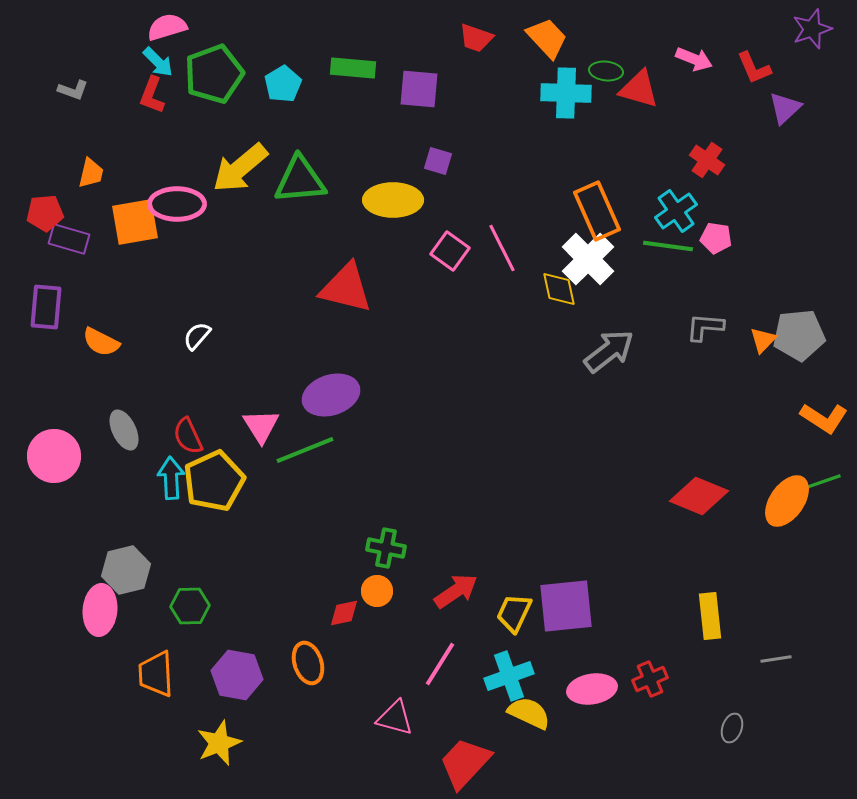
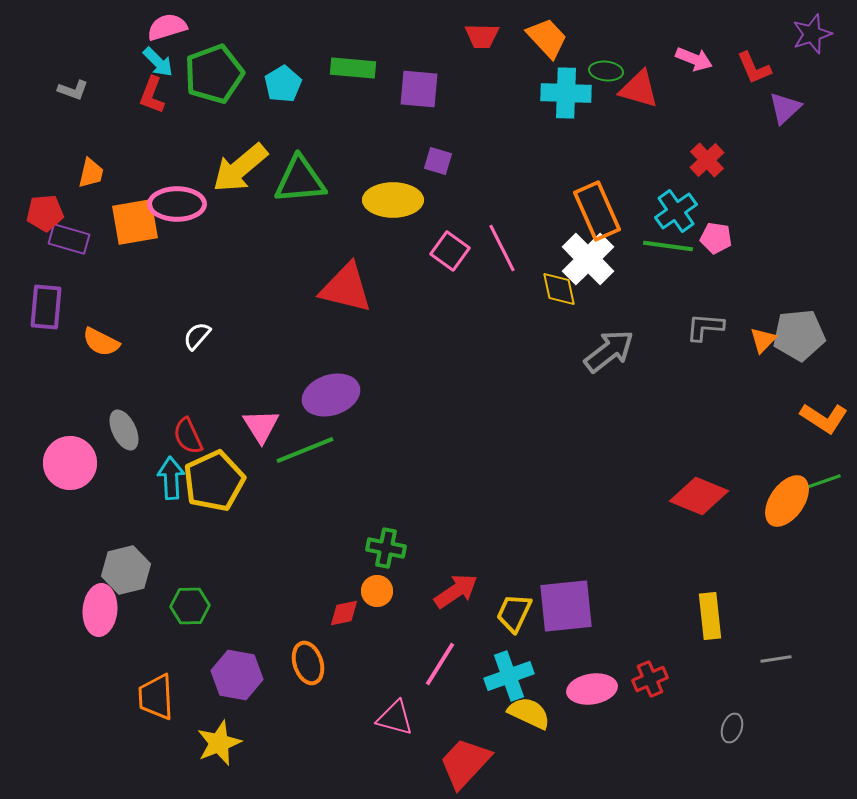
purple star at (812, 29): moved 5 px down
red trapezoid at (476, 38): moved 6 px right, 2 px up; rotated 18 degrees counterclockwise
red cross at (707, 160): rotated 12 degrees clockwise
pink circle at (54, 456): moved 16 px right, 7 px down
orange trapezoid at (156, 674): moved 23 px down
